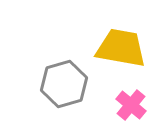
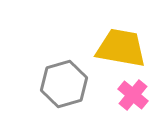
pink cross: moved 2 px right, 10 px up
